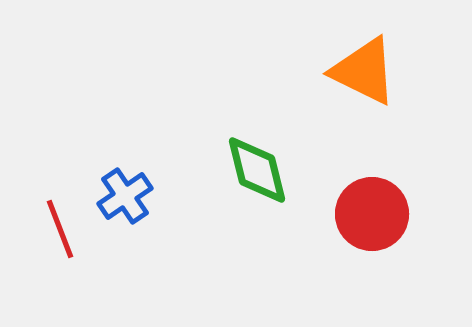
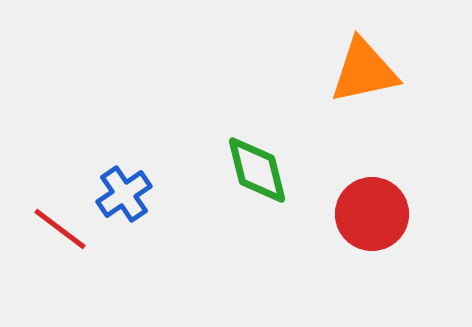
orange triangle: rotated 38 degrees counterclockwise
blue cross: moved 1 px left, 2 px up
red line: rotated 32 degrees counterclockwise
